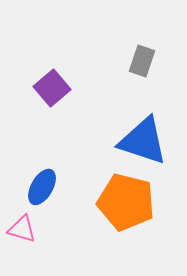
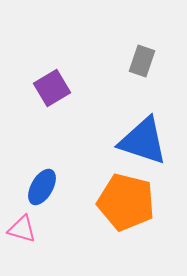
purple square: rotated 9 degrees clockwise
